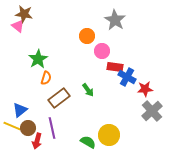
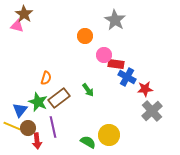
brown star: rotated 24 degrees clockwise
pink triangle: moved 1 px left; rotated 24 degrees counterclockwise
orange circle: moved 2 px left
pink circle: moved 2 px right, 4 px down
green star: moved 43 px down; rotated 18 degrees counterclockwise
red rectangle: moved 1 px right, 3 px up
blue triangle: rotated 14 degrees counterclockwise
purple line: moved 1 px right, 1 px up
red arrow: rotated 21 degrees counterclockwise
